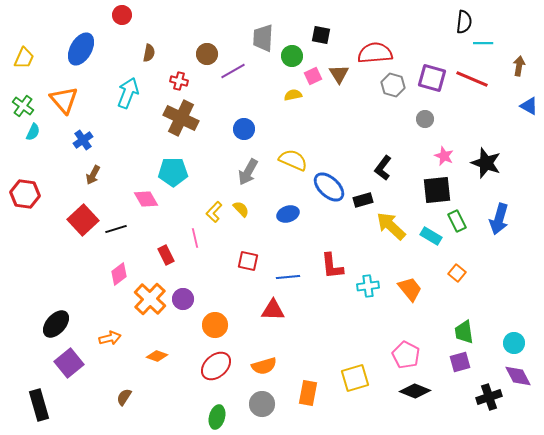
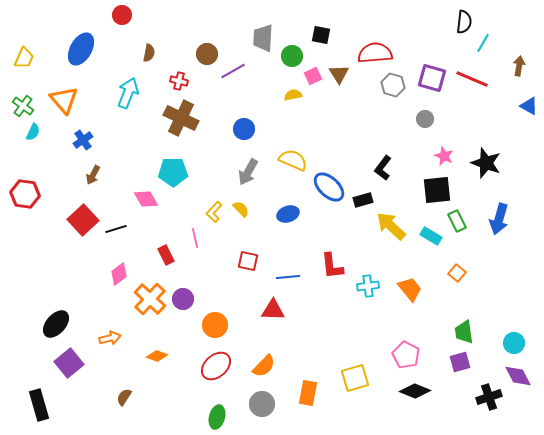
cyan line at (483, 43): rotated 60 degrees counterclockwise
orange semicircle at (264, 366): rotated 30 degrees counterclockwise
